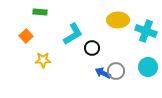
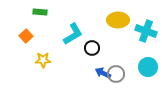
gray circle: moved 3 px down
